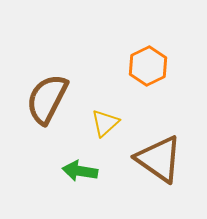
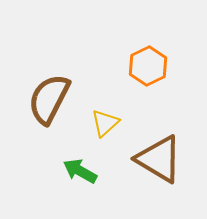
brown semicircle: moved 2 px right
brown triangle: rotated 4 degrees counterclockwise
green arrow: rotated 20 degrees clockwise
